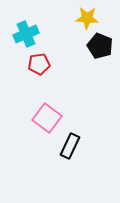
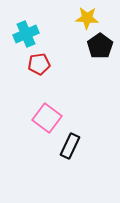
black pentagon: rotated 15 degrees clockwise
